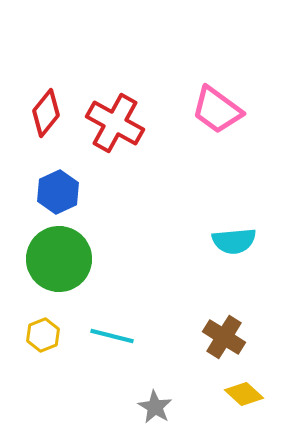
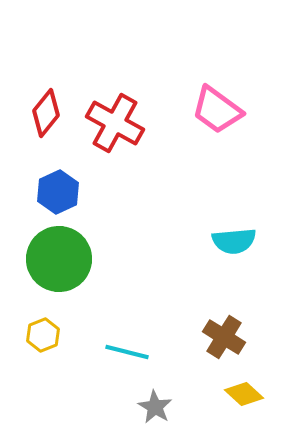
cyan line: moved 15 px right, 16 px down
